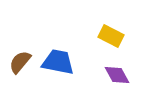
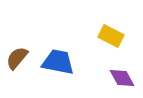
brown semicircle: moved 3 px left, 4 px up
purple diamond: moved 5 px right, 3 px down
